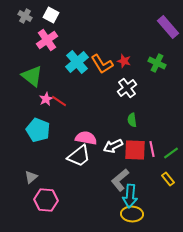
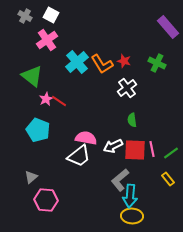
yellow ellipse: moved 2 px down
